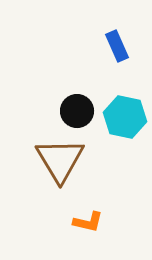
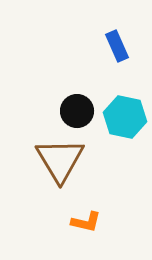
orange L-shape: moved 2 px left
